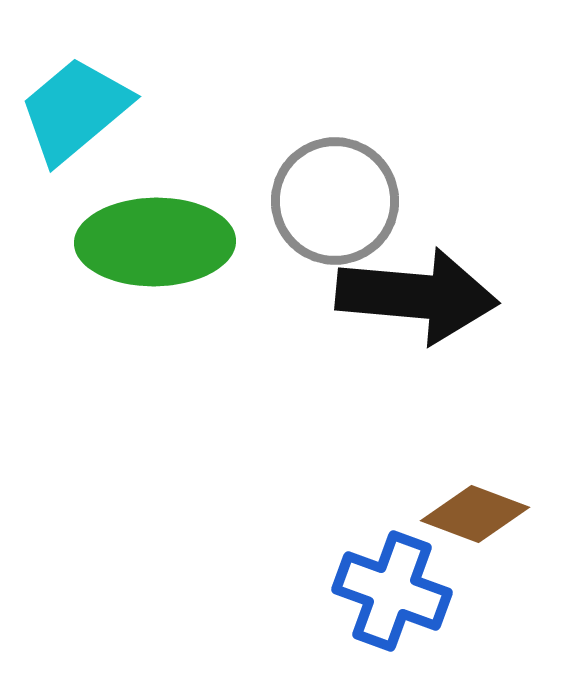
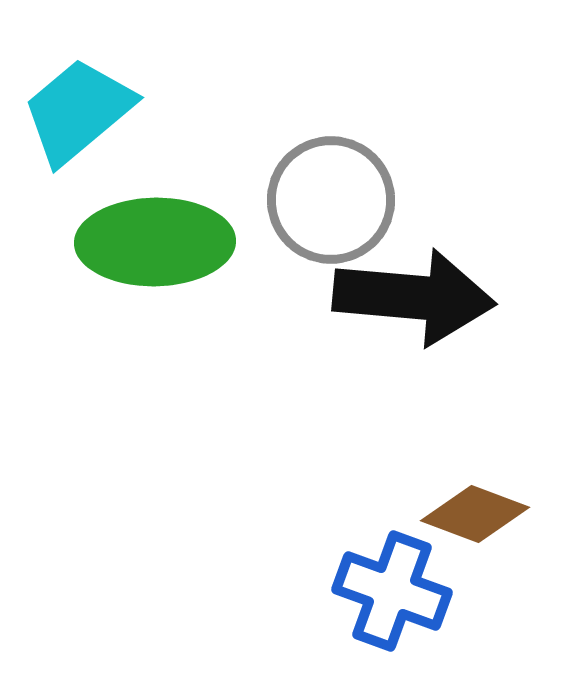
cyan trapezoid: moved 3 px right, 1 px down
gray circle: moved 4 px left, 1 px up
black arrow: moved 3 px left, 1 px down
